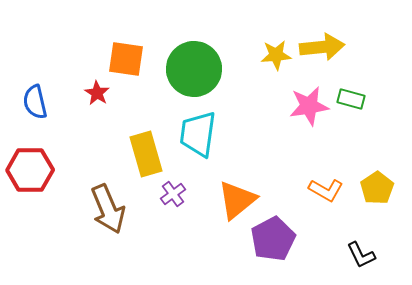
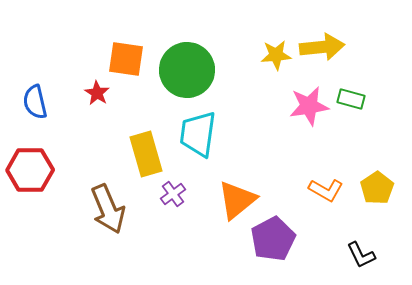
green circle: moved 7 px left, 1 px down
